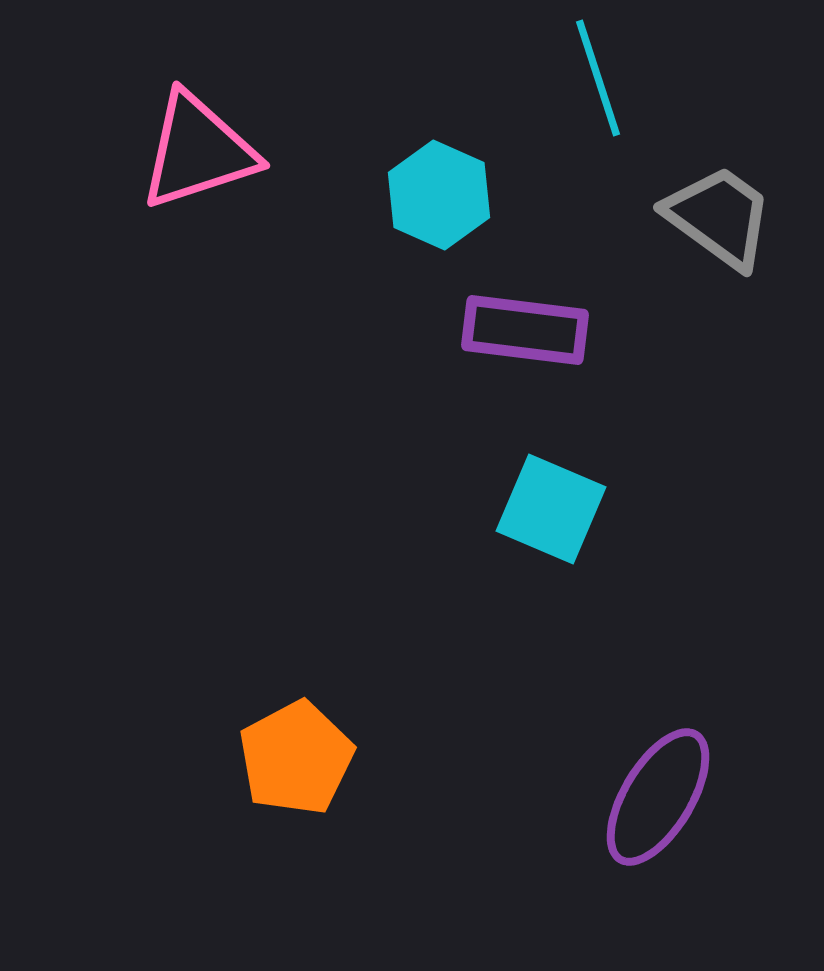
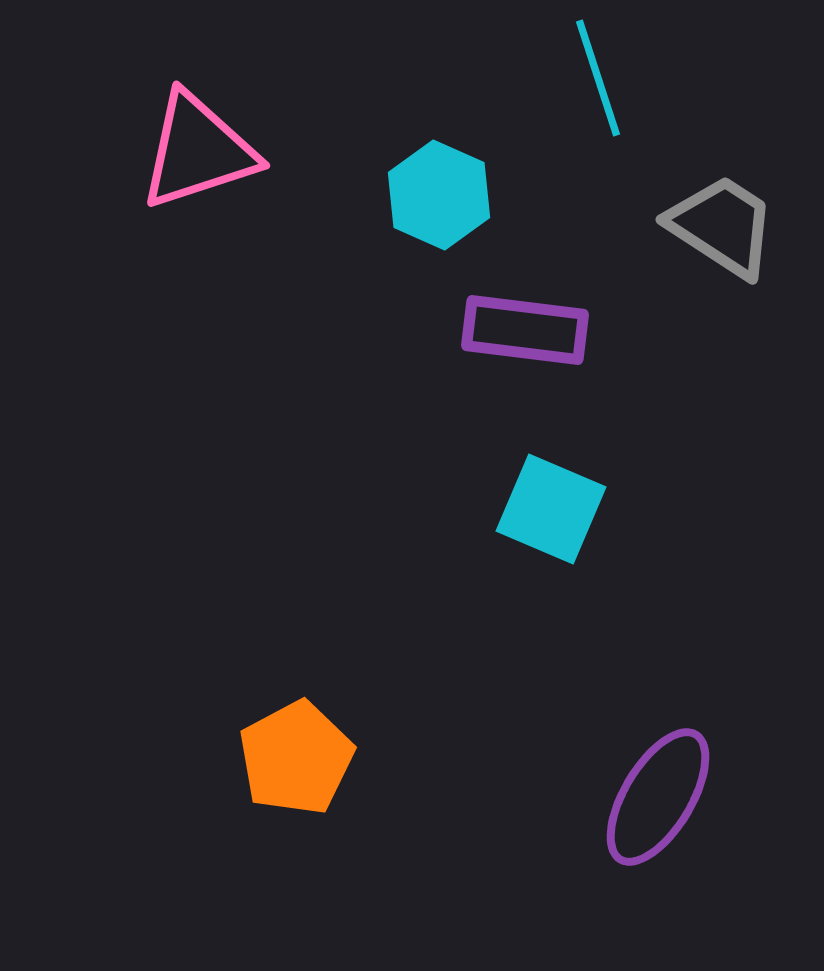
gray trapezoid: moved 3 px right, 9 px down; rotated 3 degrees counterclockwise
